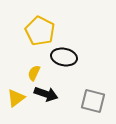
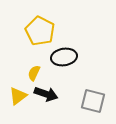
black ellipse: rotated 20 degrees counterclockwise
yellow triangle: moved 2 px right, 2 px up
